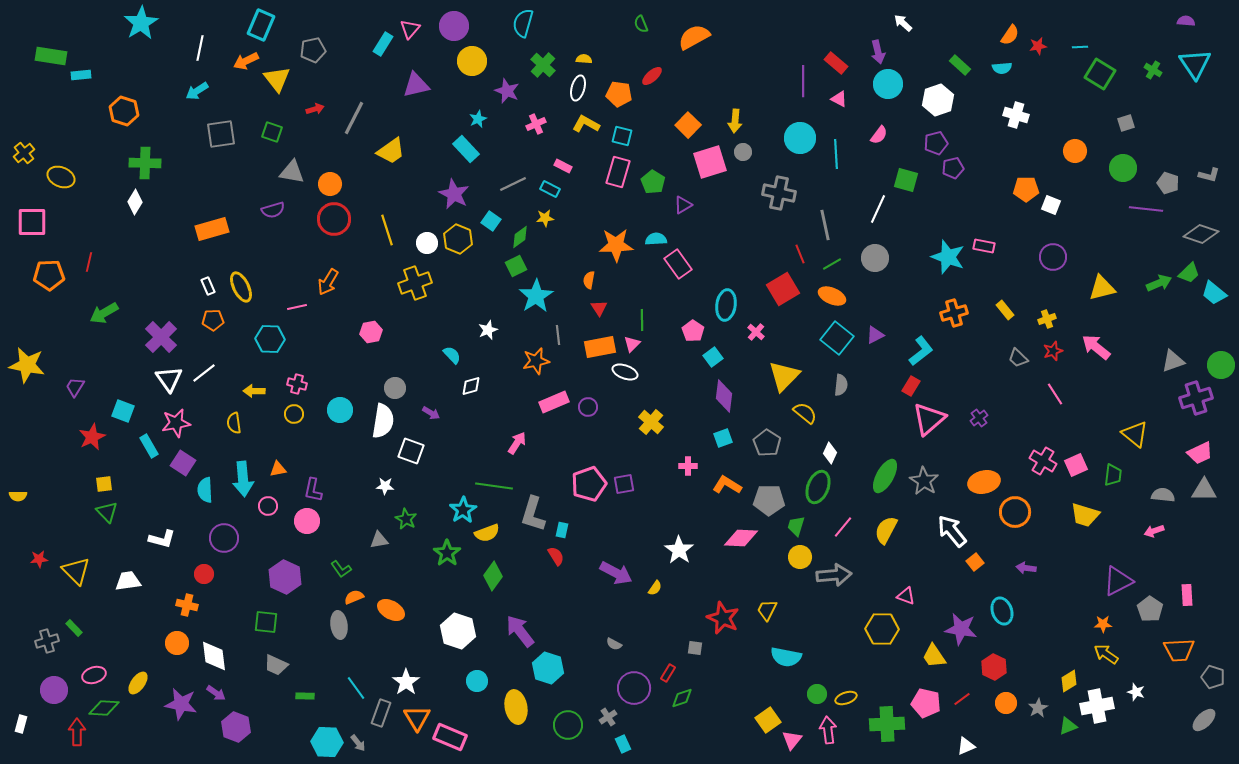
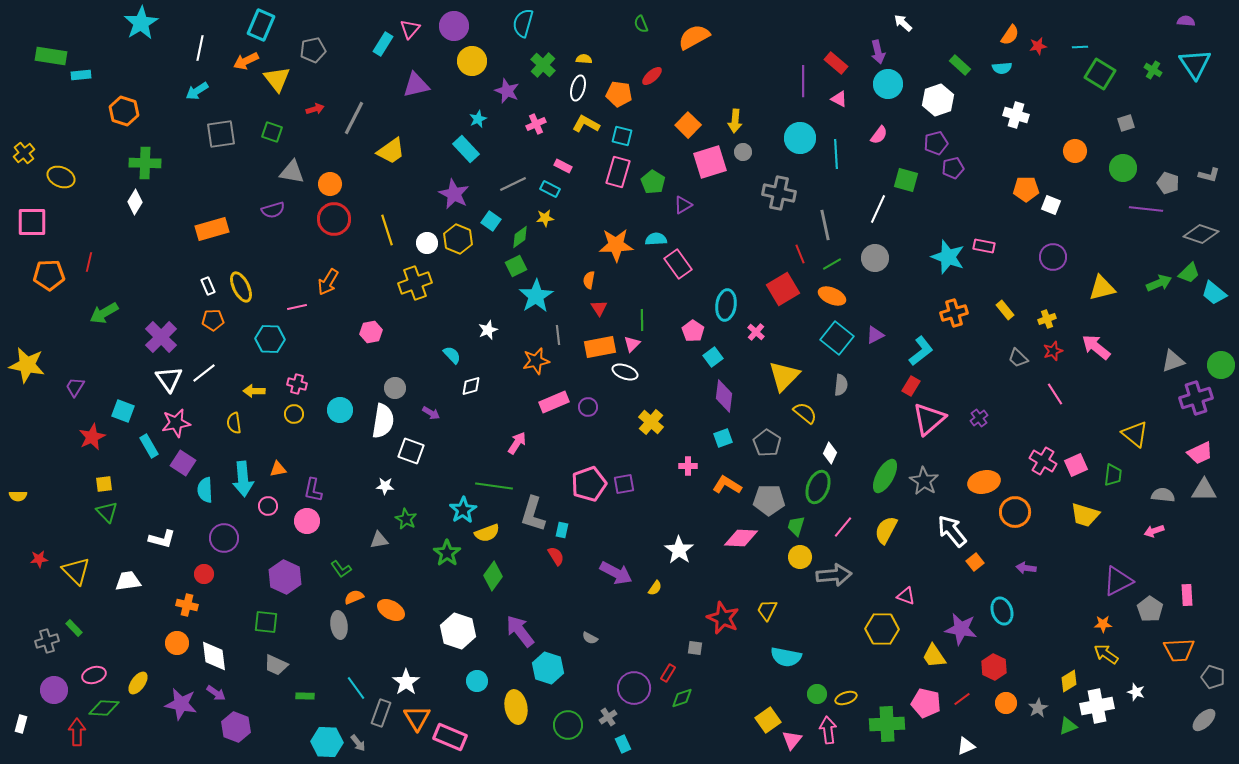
gray semicircle at (614, 644): moved 24 px left, 6 px up
